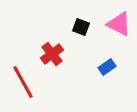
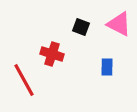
red cross: rotated 35 degrees counterclockwise
blue rectangle: rotated 54 degrees counterclockwise
red line: moved 1 px right, 2 px up
